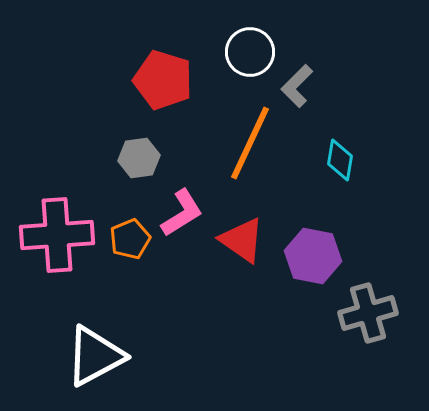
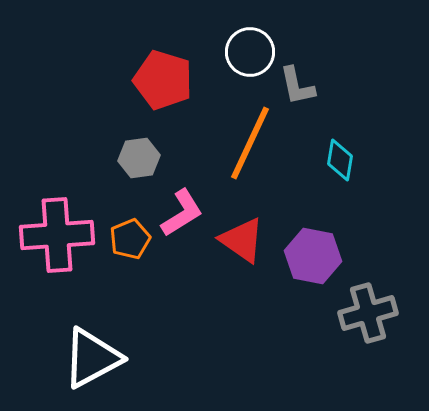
gray L-shape: rotated 57 degrees counterclockwise
white triangle: moved 3 px left, 2 px down
